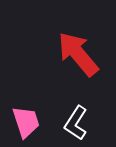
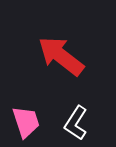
red arrow: moved 17 px left, 2 px down; rotated 12 degrees counterclockwise
